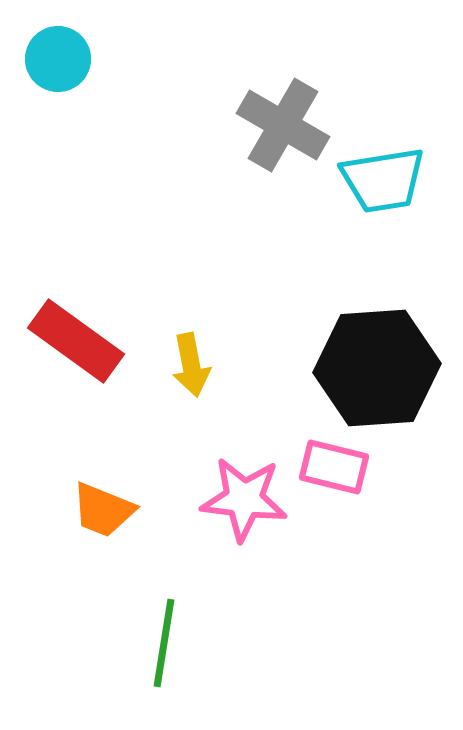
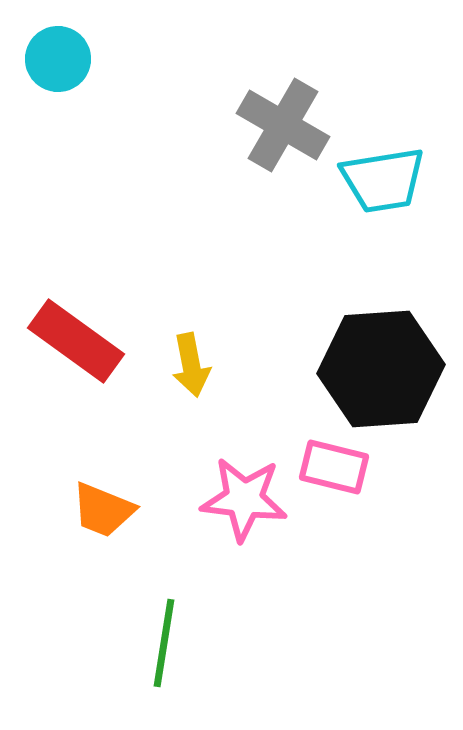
black hexagon: moved 4 px right, 1 px down
